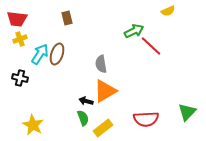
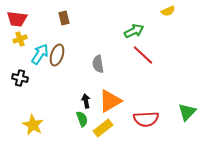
brown rectangle: moved 3 px left
red line: moved 8 px left, 9 px down
brown ellipse: moved 1 px down
gray semicircle: moved 3 px left
orange triangle: moved 5 px right, 10 px down
black arrow: rotated 64 degrees clockwise
green semicircle: moved 1 px left, 1 px down
